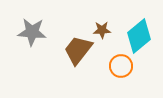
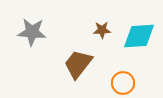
cyan diamond: rotated 36 degrees clockwise
brown trapezoid: moved 14 px down
orange circle: moved 2 px right, 17 px down
